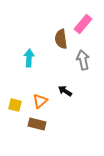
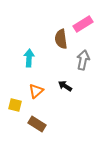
pink rectangle: rotated 18 degrees clockwise
gray arrow: rotated 24 degrees clockwise
black arrow: moved 5 px up
orange triangle: moved 4 px left, 10 px up
brown rectangle: rotated 18 degrees clockwise
